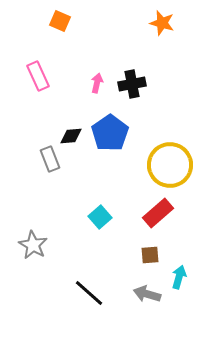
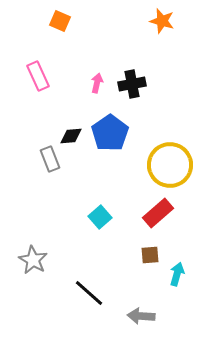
orange star: moved 2 px up
gray star: moved 15 px down
cyan arrow: moved 2 px left, 3 px up
gray arrow: moved 6 px left, 22 px down; rotated 12 degrees counterclockwise
